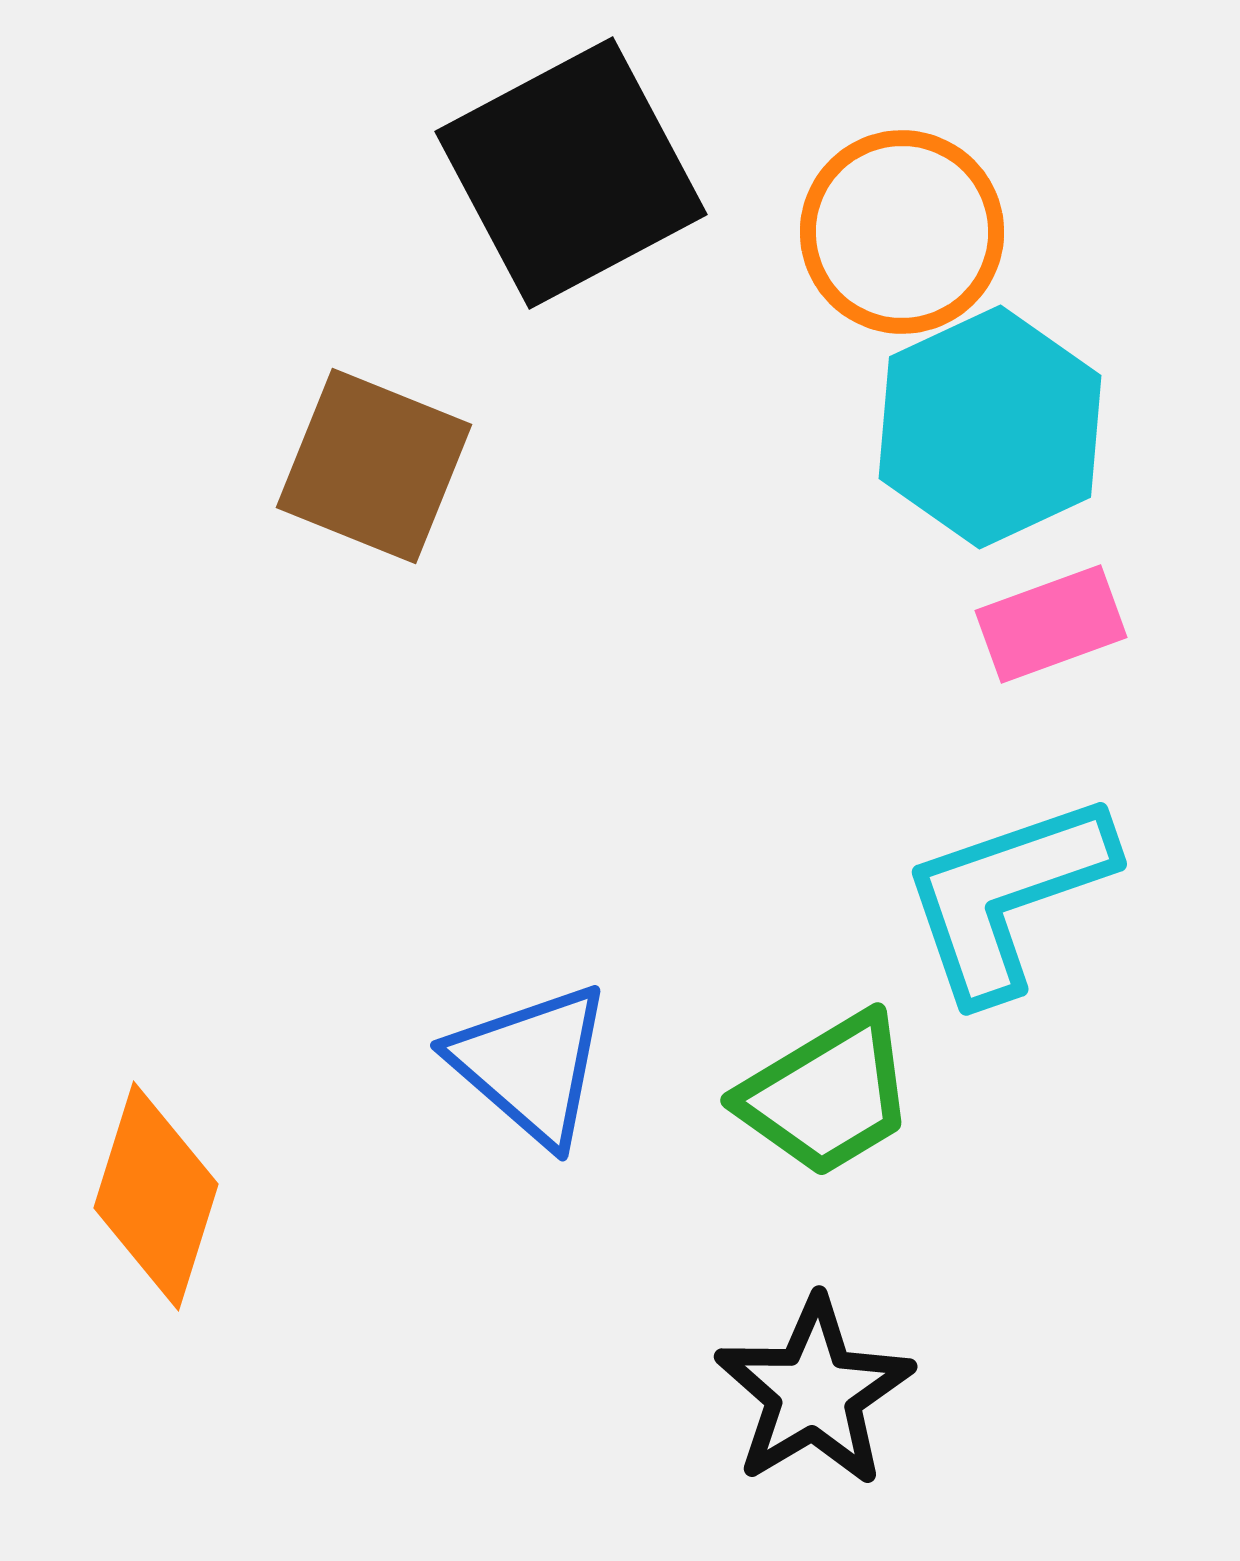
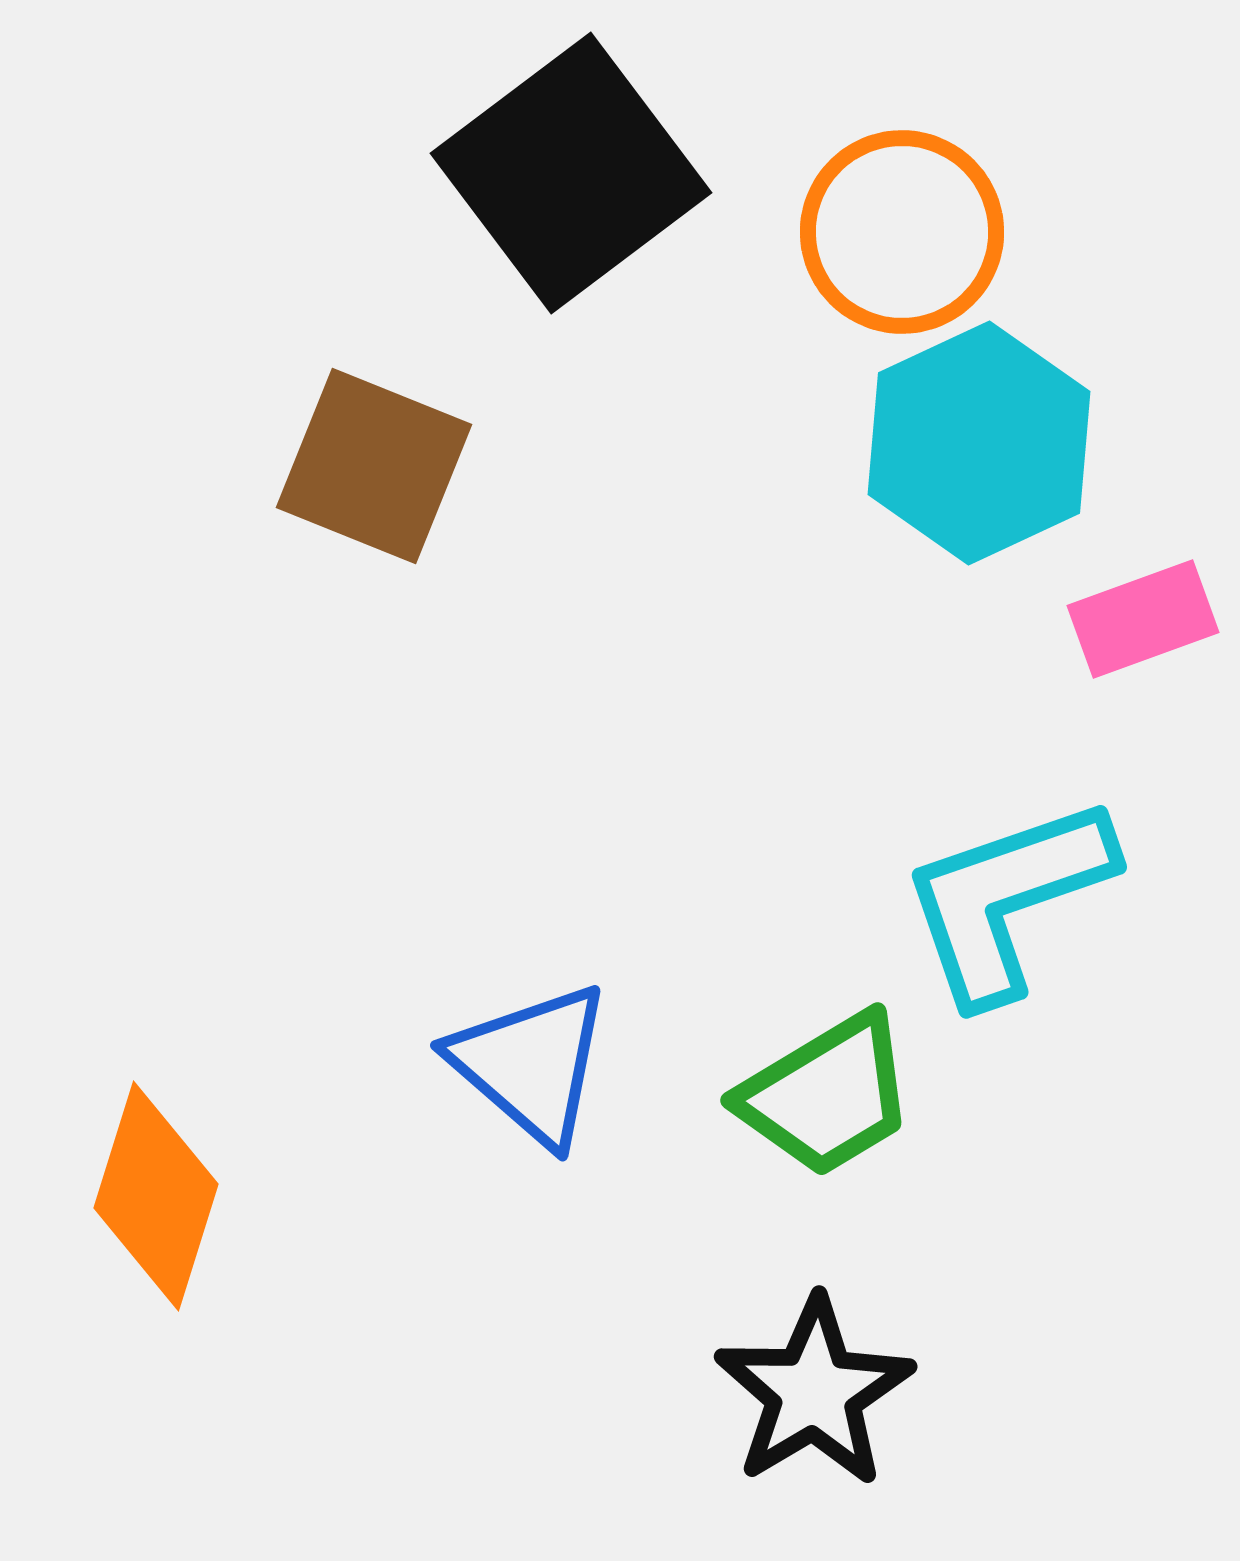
black square: rotated 9 degrees counterclockwise
cyan hexagon: moved 11 px left, 16 px down
pink rectangle: moved 92 px right, 5 px up
cyan L-shape: moved 3 px down
